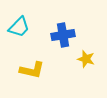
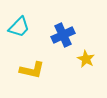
blue cross: rotated 15 degrees counterclockwise
yellow star: rotated 12 degrees clockwise
